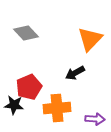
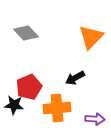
orange triangle: moved 1 px right, 2 px up
black arrow: moved 5 px down
